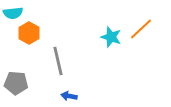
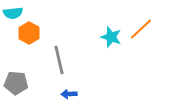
gray line: moved 1 px right, 1 px up
blue arrow: moved 2 px up; rotated 14 degrees counterclockwise
